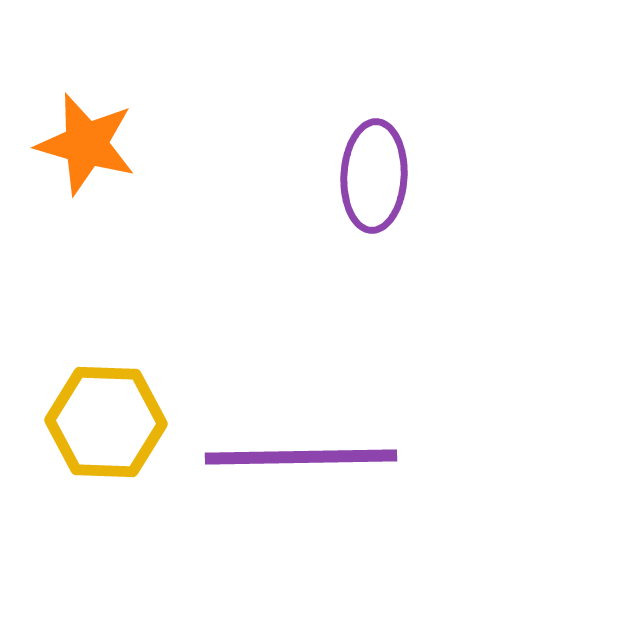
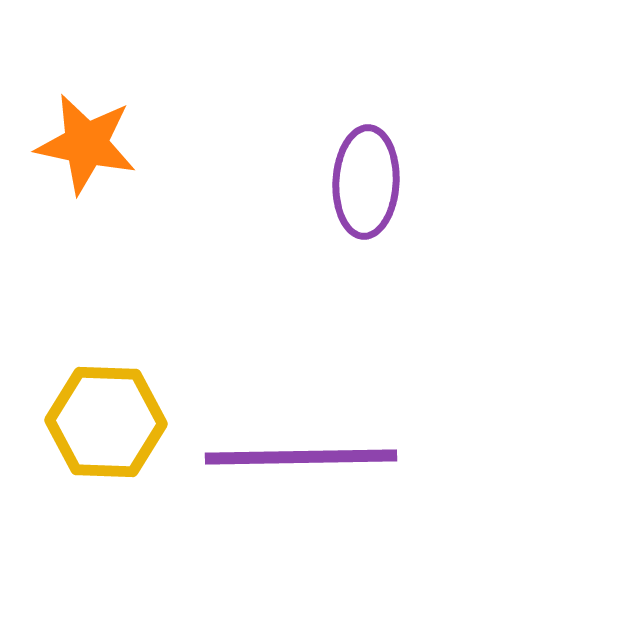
orange star: rotated 4 degrees counterclockwise
purple ellipse: moved 8 px left, 6 px down
